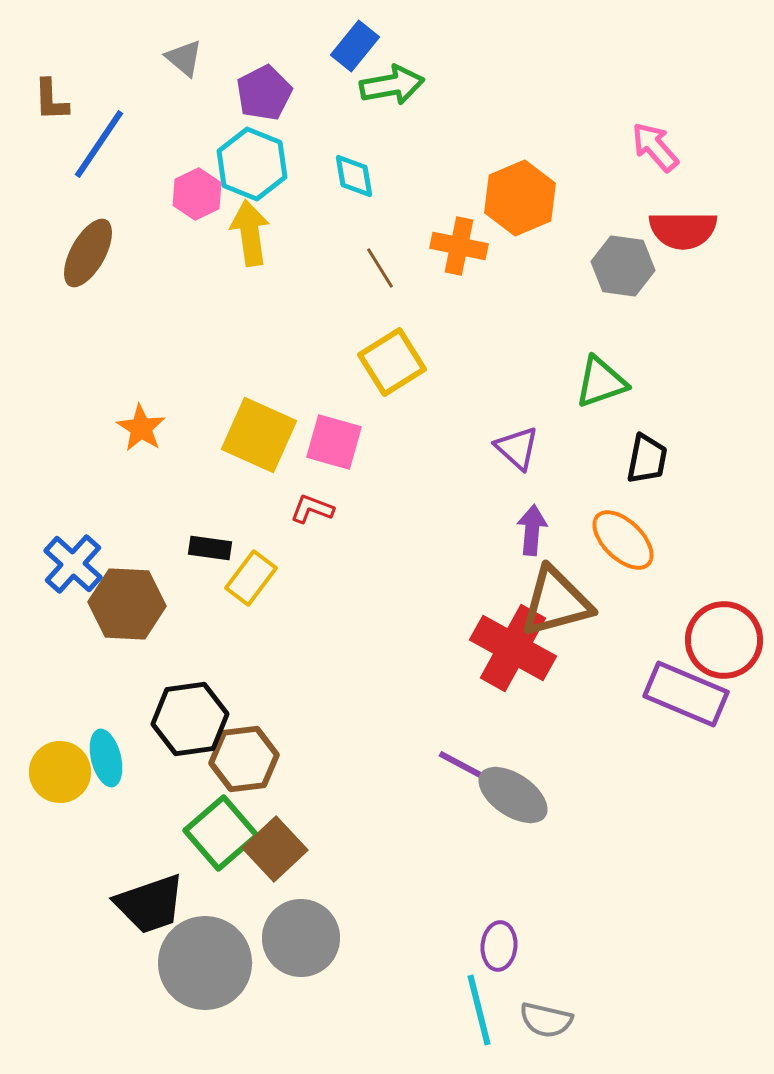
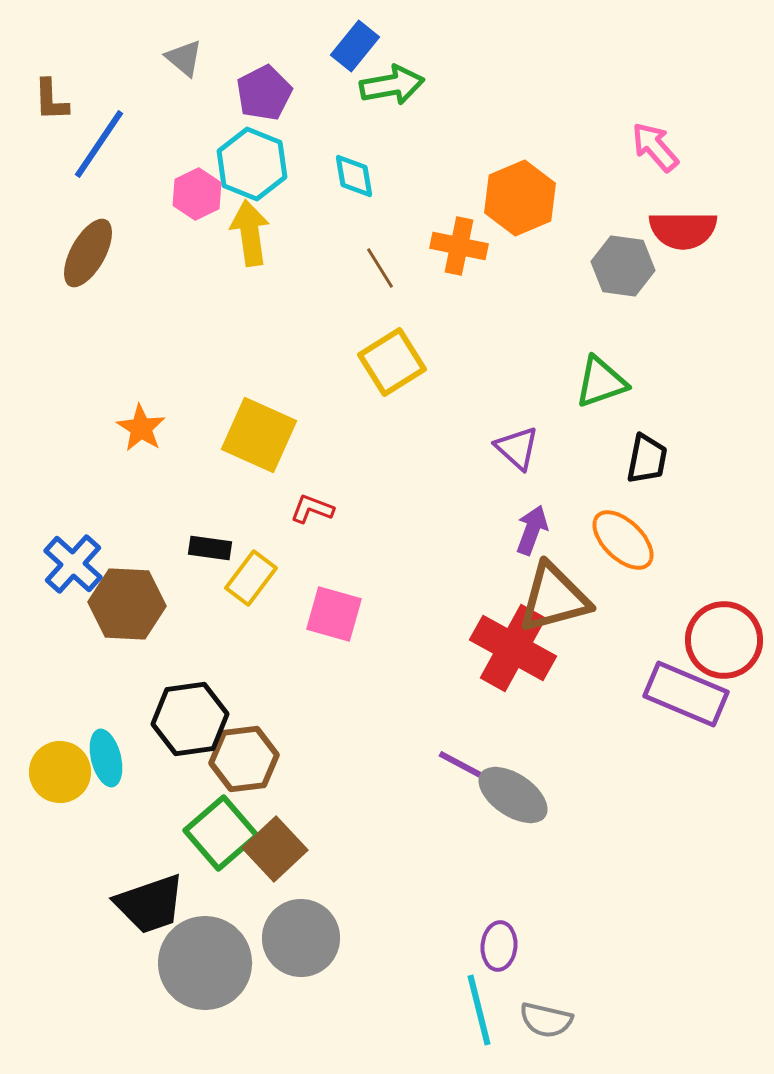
pink square at (334, 442): moved 172 px down
purple arrow at (532, 530): rotated 15 degrees clockwise
brown triangle at (556, 602): moved 2 px left, 4 px up
